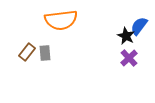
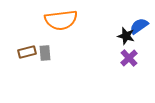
blue semicircle: rotated 18 degrees clockwise
black star: rotated 12 degrees counterclockwise
brown rectangle: rotated 36 degrees clockwise
